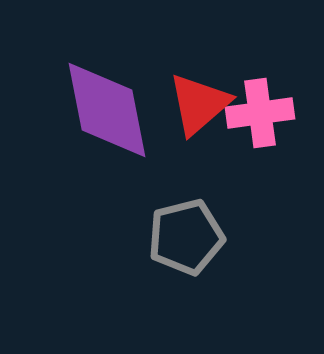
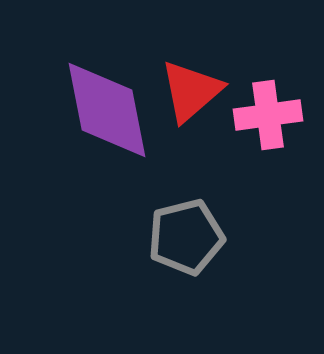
red triangle: moved 8 px left, 13 px up
pink cross: moved 8 px right, 2 px down
